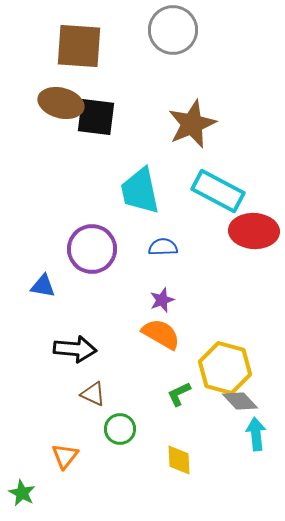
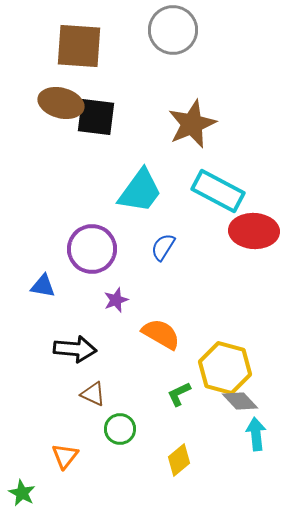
cyan trapezoid: rotated 132 degrees counterclockwise
blue semicircle: rotated 56 degrees counterclockwise
purple star: moved 46 px left
yellow diamond: rotated 52 degrees clockwise
